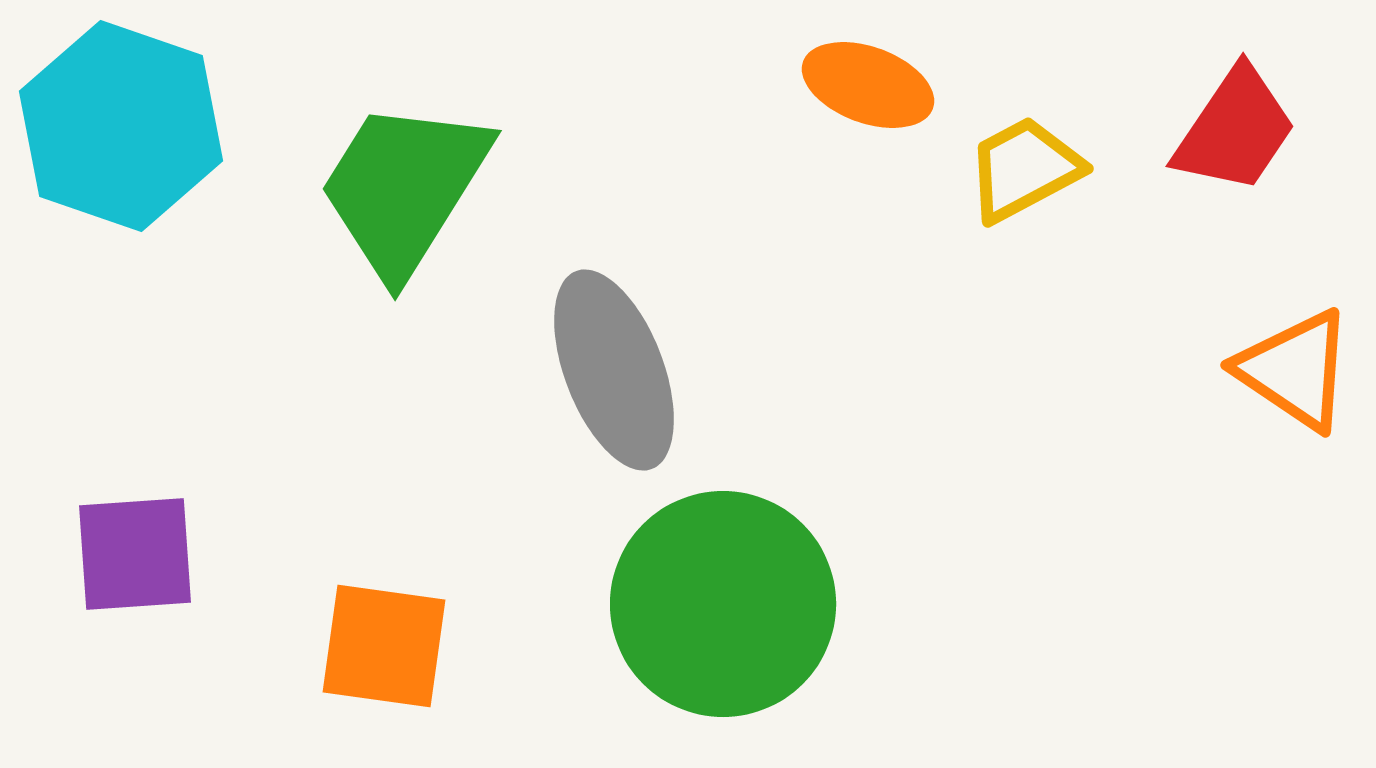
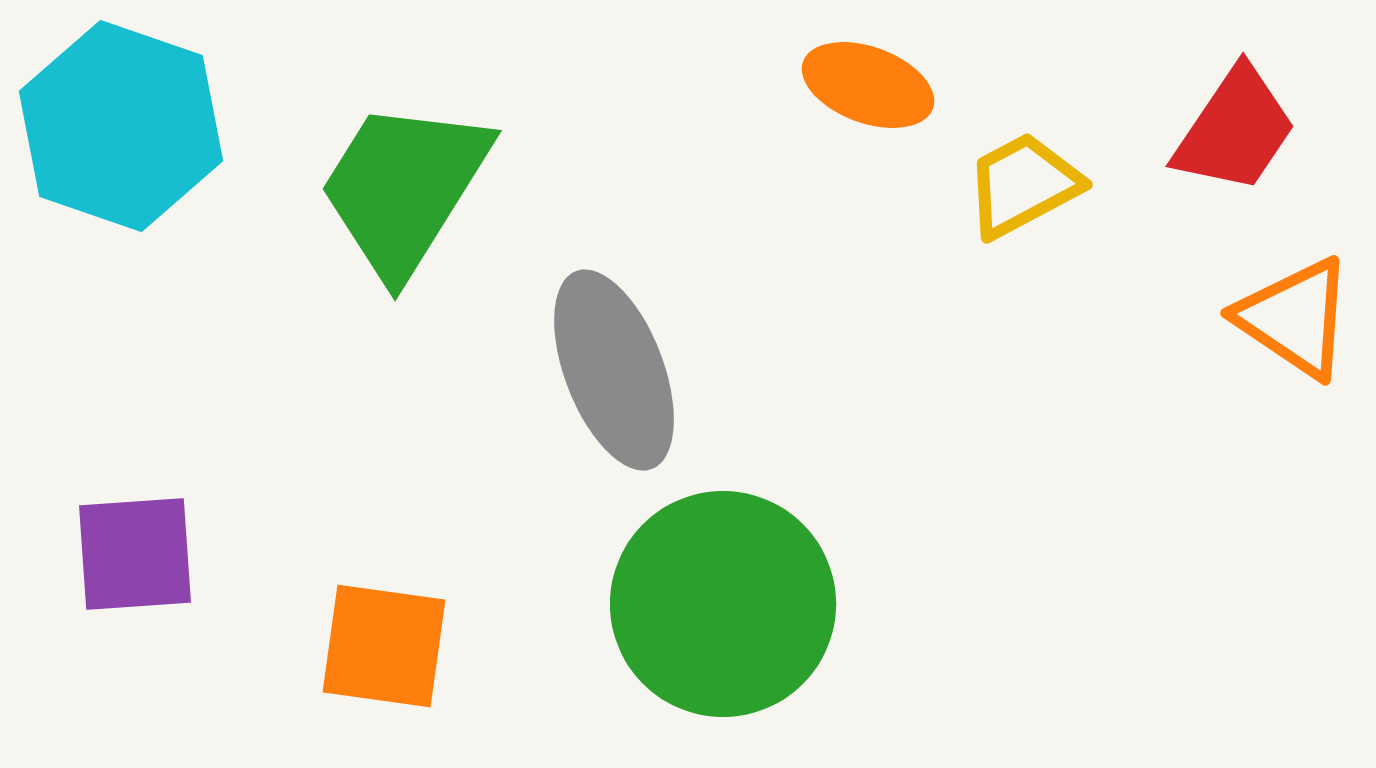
yellow trapezoid: moved 1 px left, 16 px down
orange triangle: moved 52 px up
